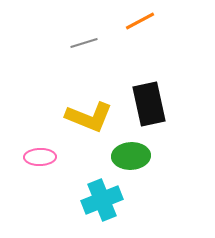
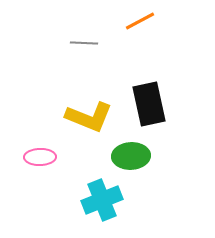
gray line: rotated 20 degrees clockwise
